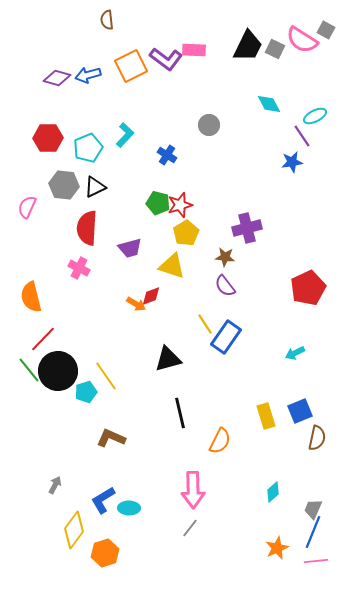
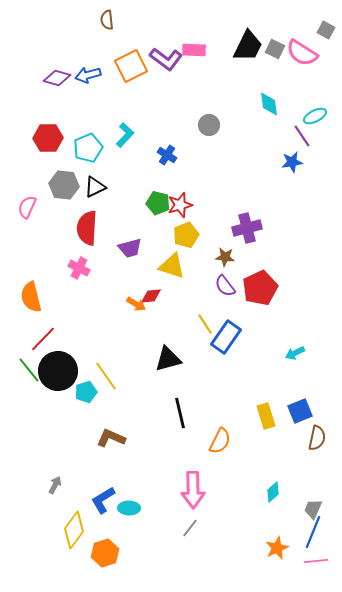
pink semicircle at (302, 40): moved 13 px down
cyan diamond at (269, 104): rotated 20 degrees clockwise
yellow pentagon at (186, 233): moved 2 px down; rotated 10 degrees clockwise
red pentagon at (308, 288): moved 48 px left
red diamond at (151, 296): rotated 15 degrees clockwise
